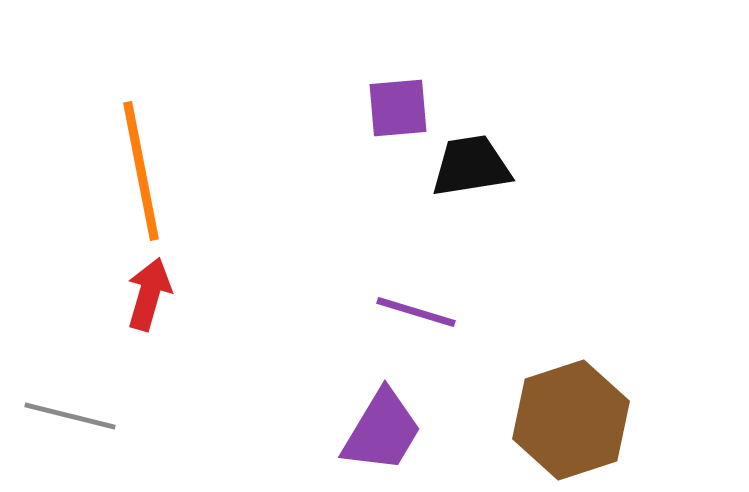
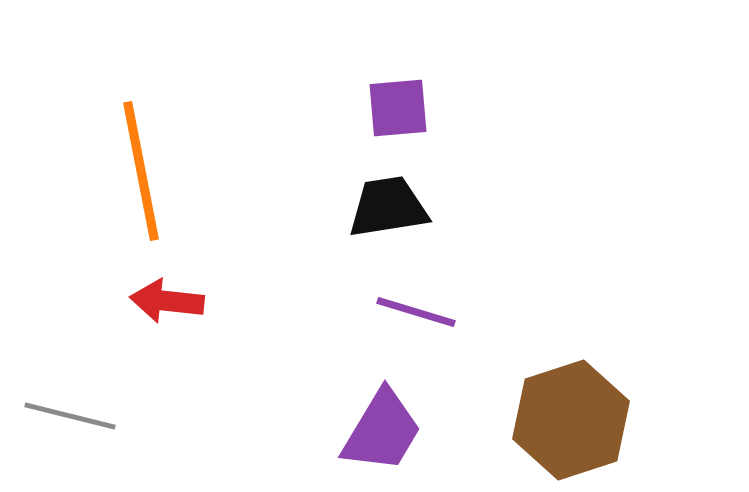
black trapezoid: moved 83 px left, 41 px down
red arrow: moved 18 px right, 7 px down; rotated 100 degrees counterclockwise
